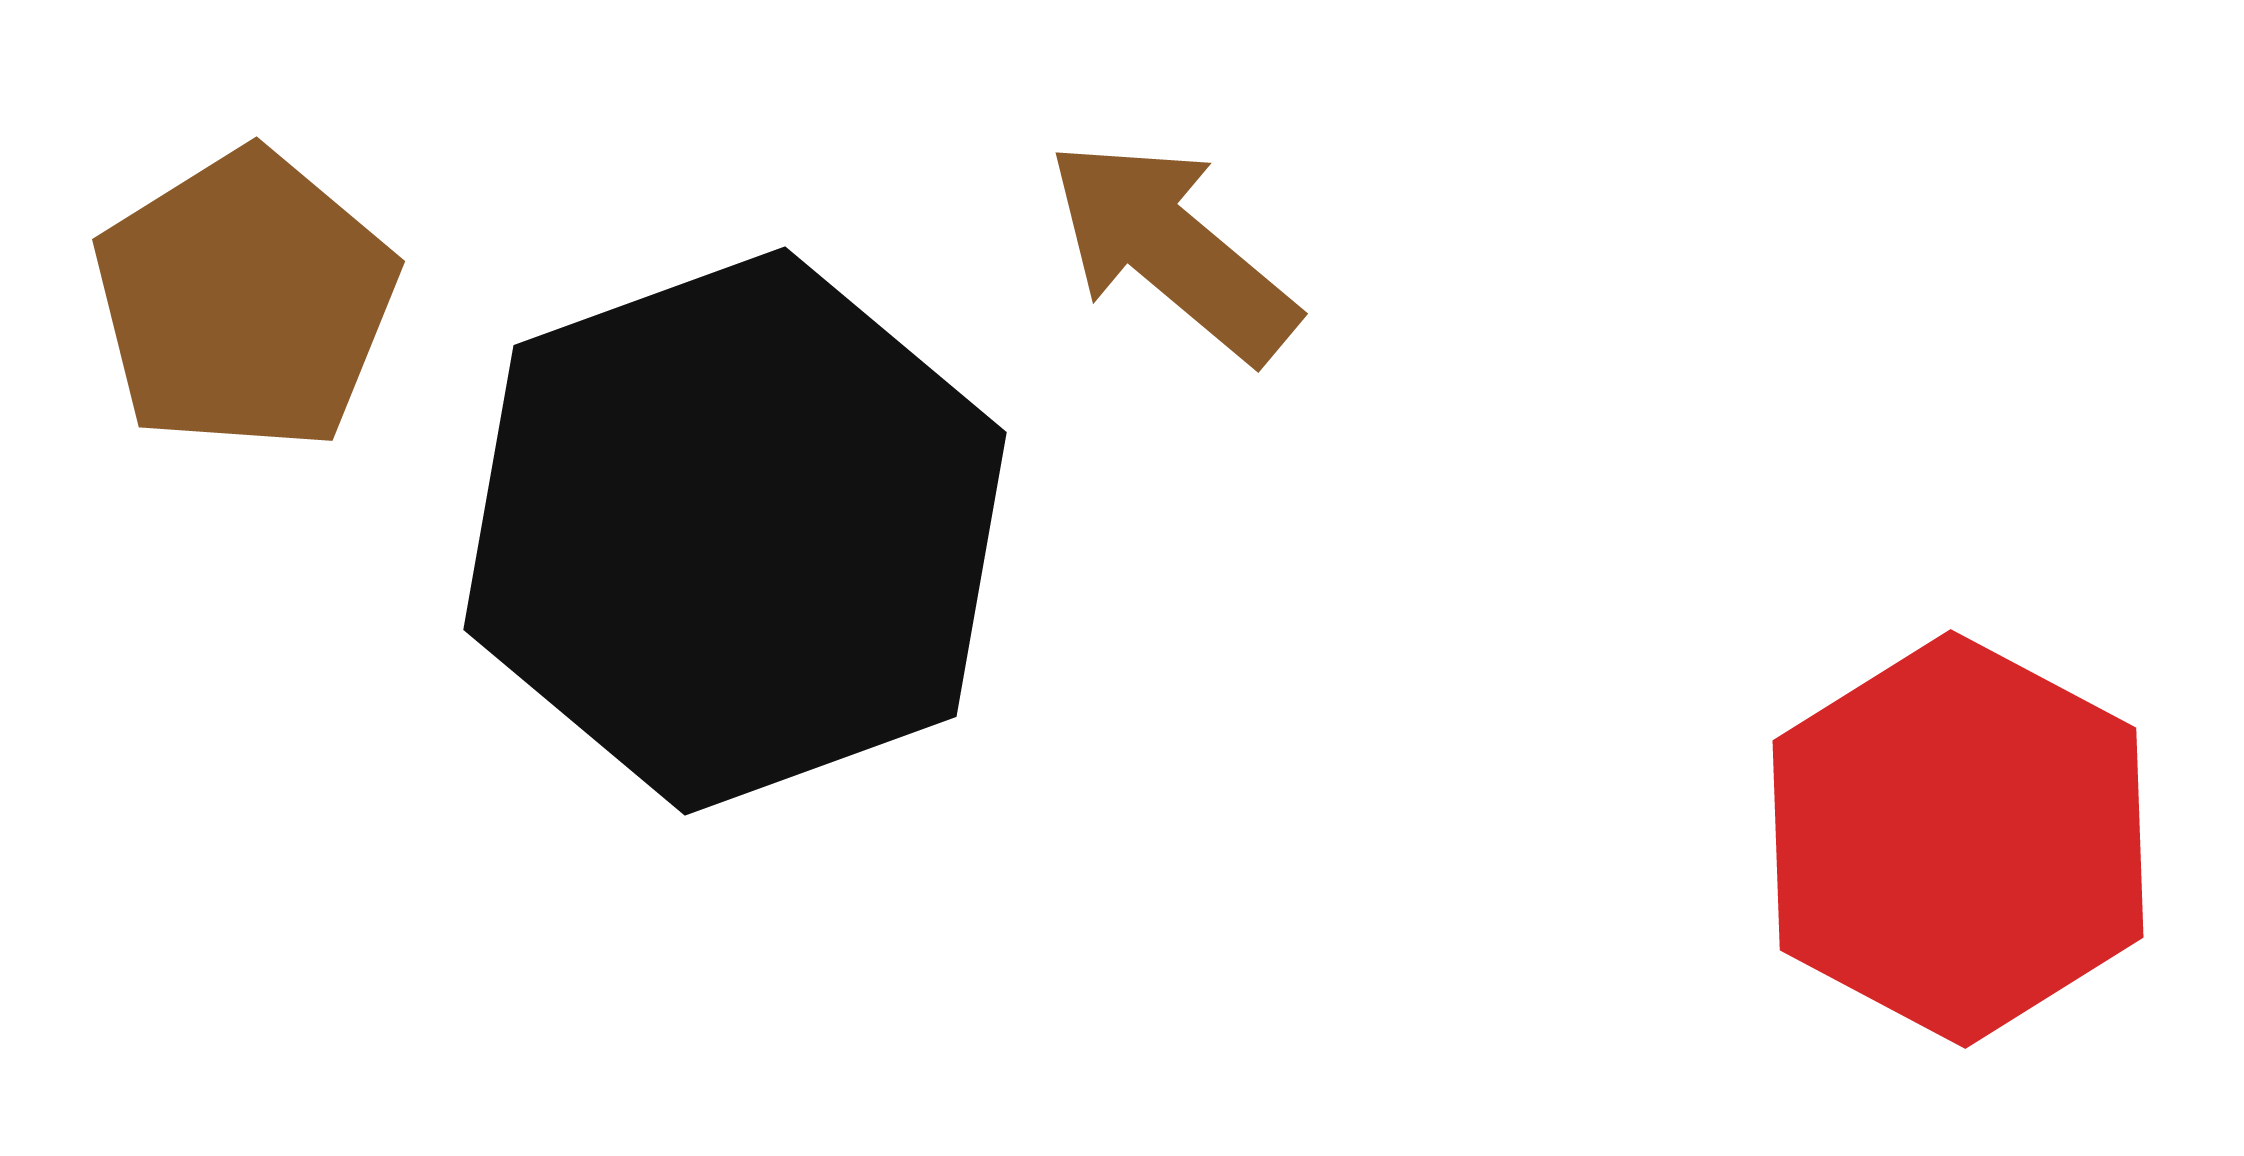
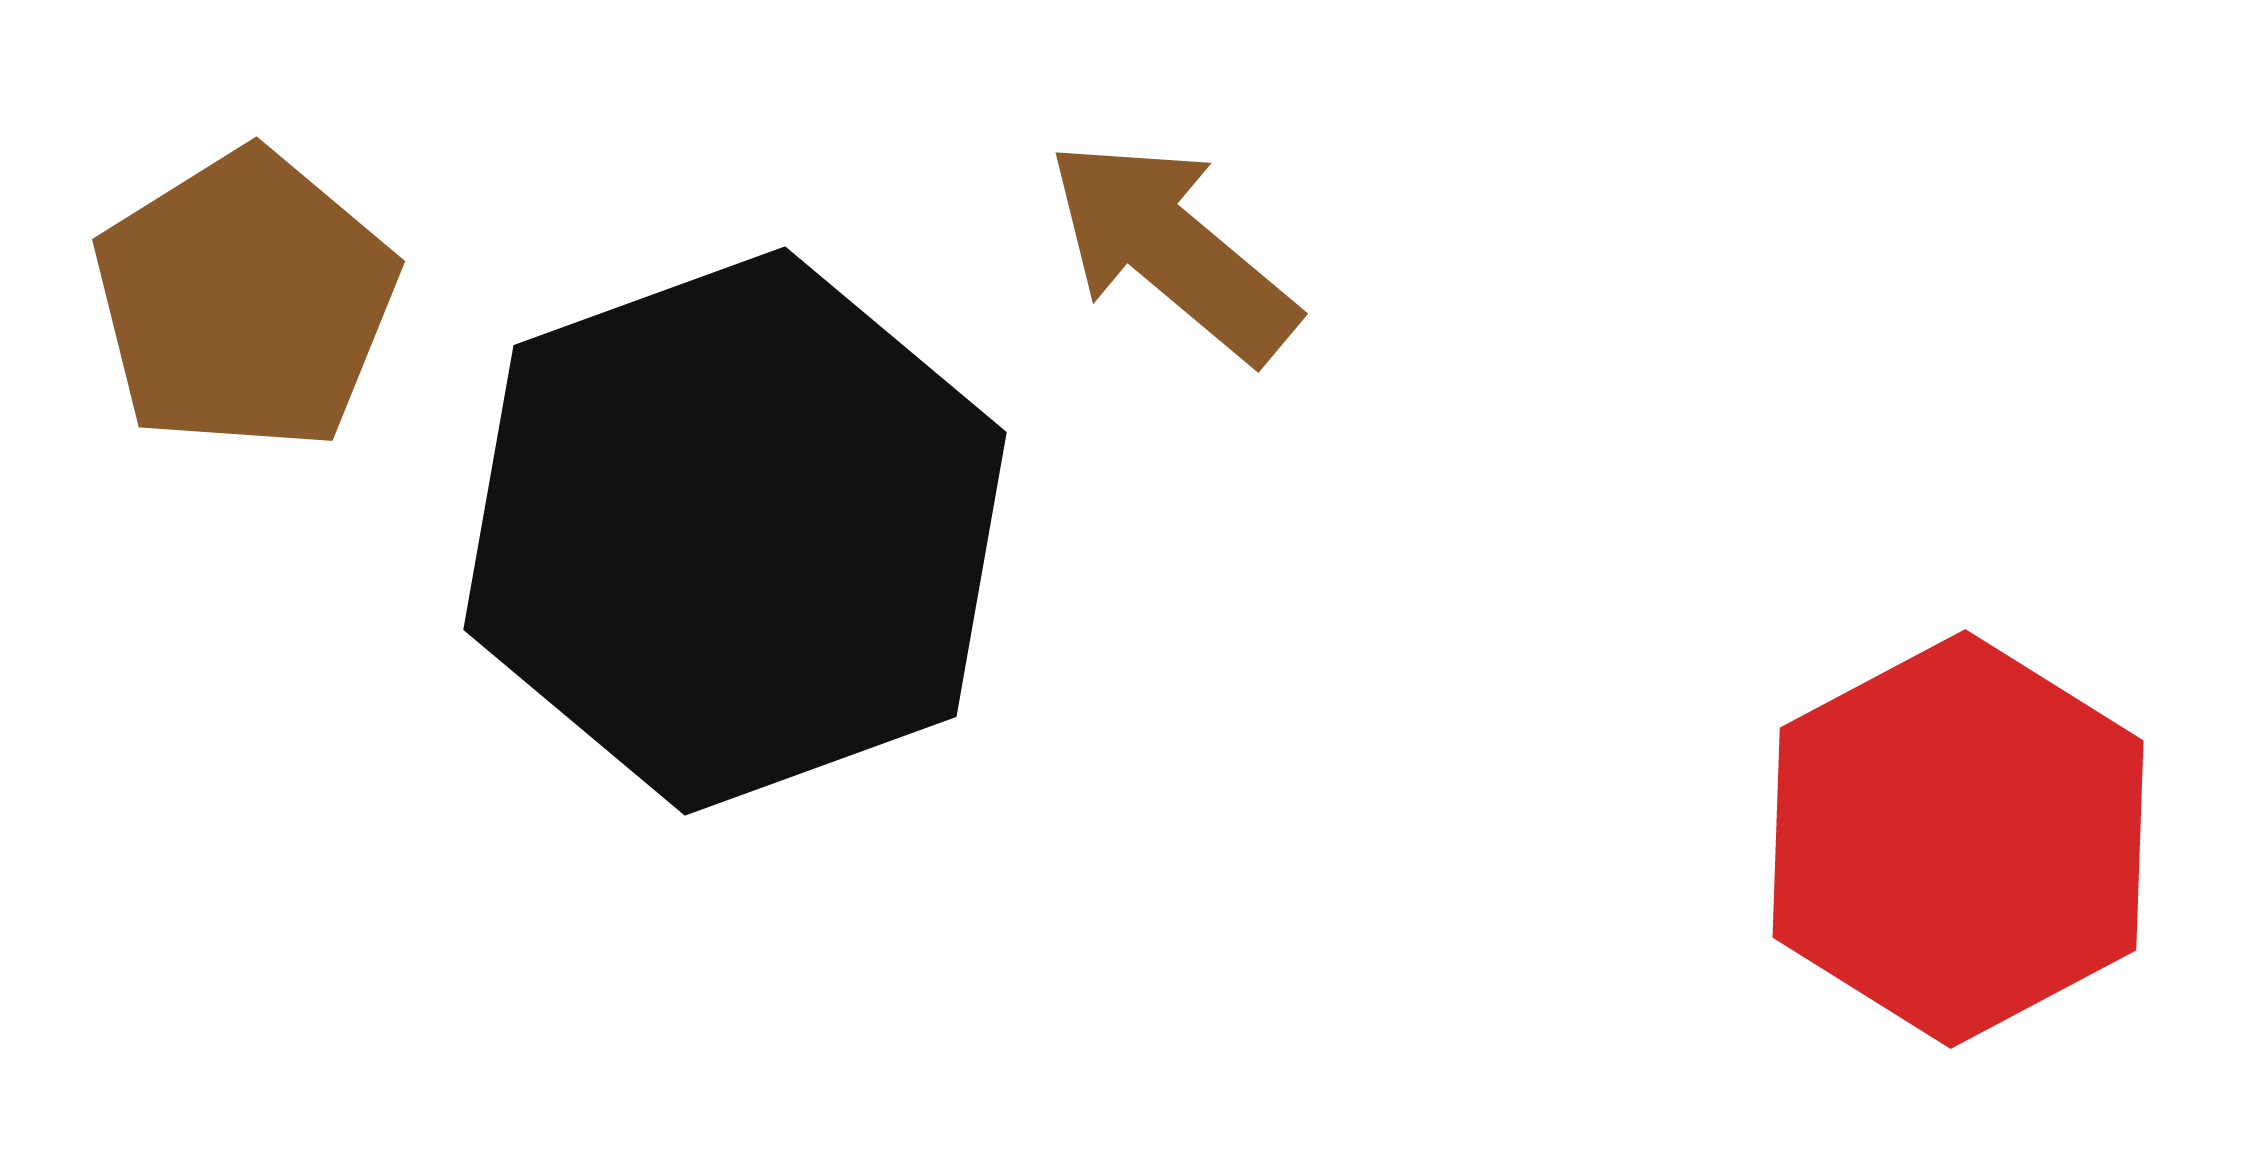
red hexagon: rotated 4 degrees clockwise
